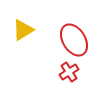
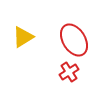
yellow triangle: moved 7 px down
